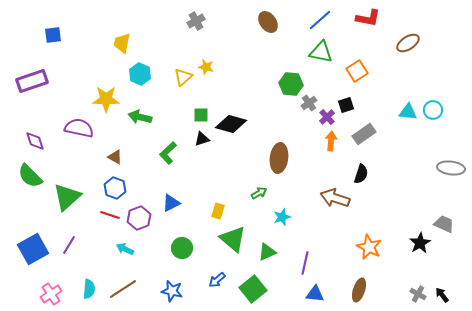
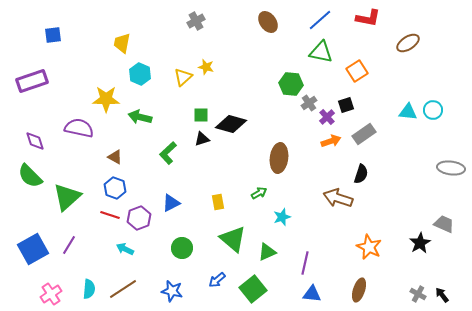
orange arrow at (331, 141): rotated 66 degrees clockwise
brown arrow at (335, 198): moved 3 px right
yellow rectangle at (218, 211): moved 9 px up; rotated 28 degrees counterclockwise
blue triangle at (315, 294): moved 3 px left
